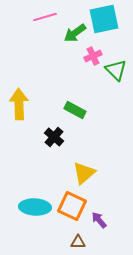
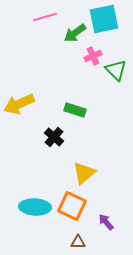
yellow arrow: rotated 112 degrees counterclockwise
green rectangle: rotated 10 degrees counterclockwise
purple arrow: moved 7 px right, 2 px down
